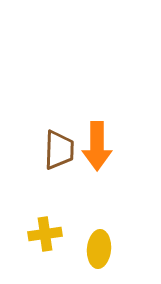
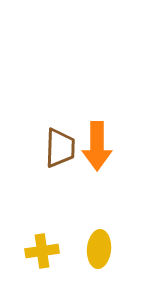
brown trapezoid: moved 1 px right, 2 px up
yellow cross: moved 3 px left, 17 px down
